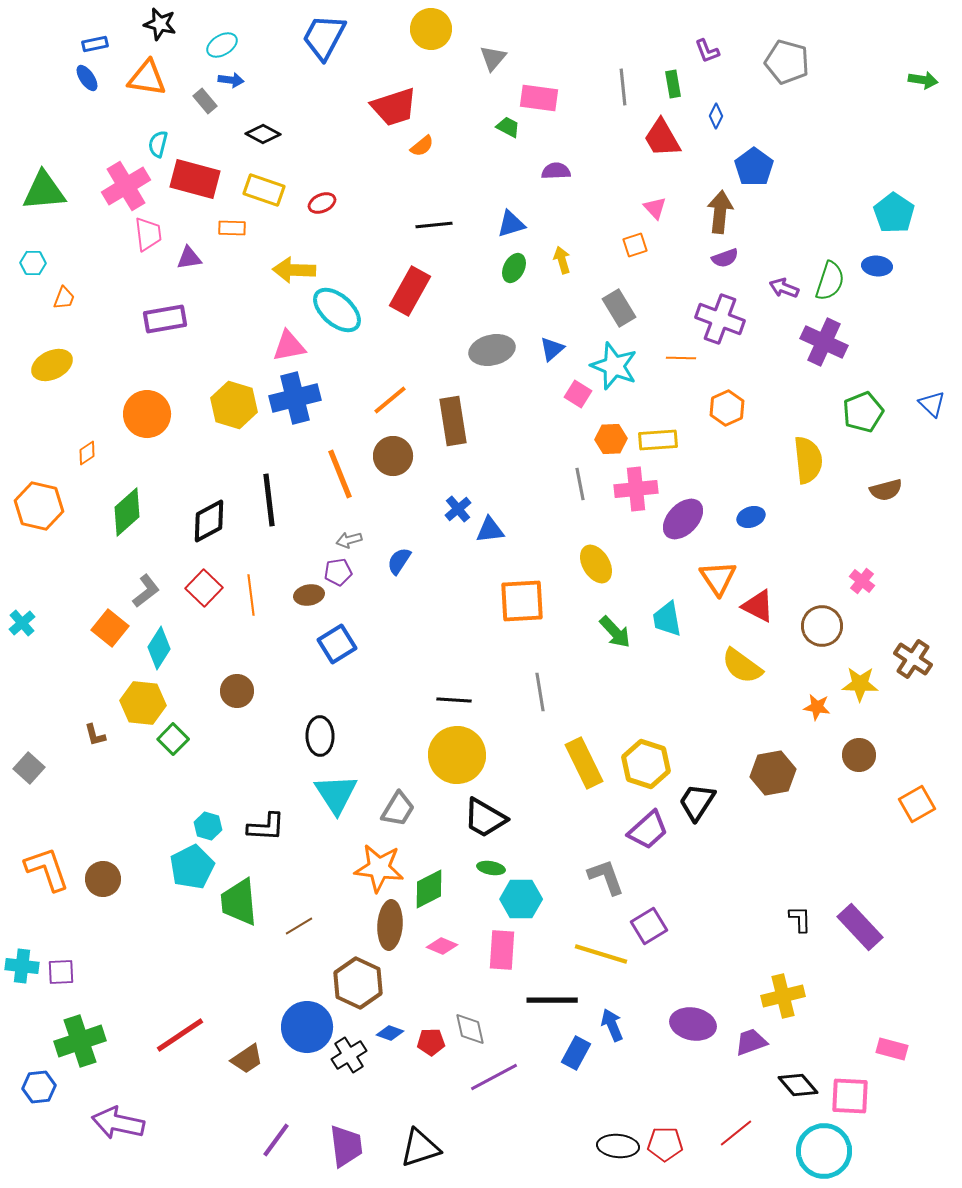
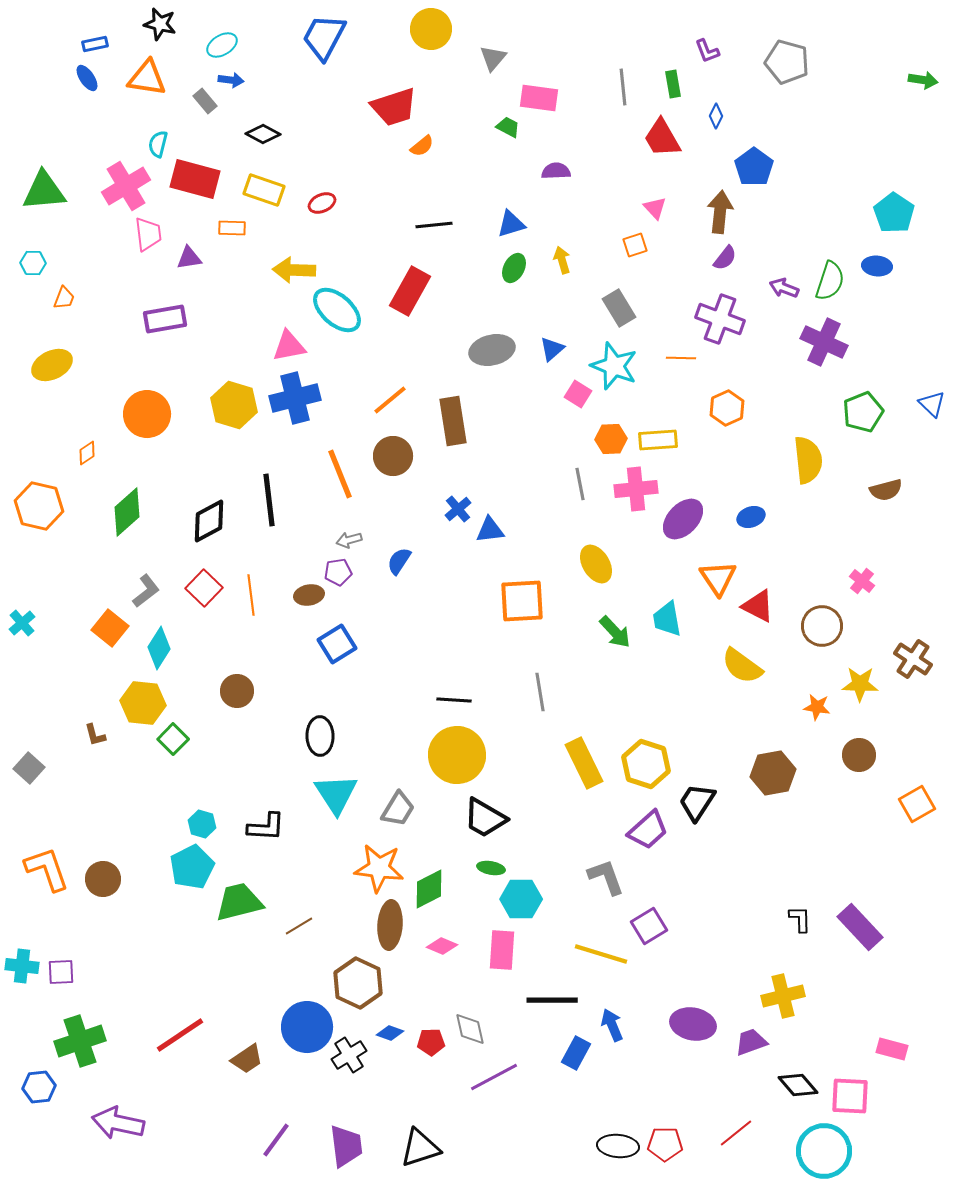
purple semicircle at (725, 258): rotated 32 degrees counterclockwise
cyan hexagon at (208, 826): moved 6 px left, 2 px up
green trapezoid at (239, 902): rotated 81 degrees clockwise
